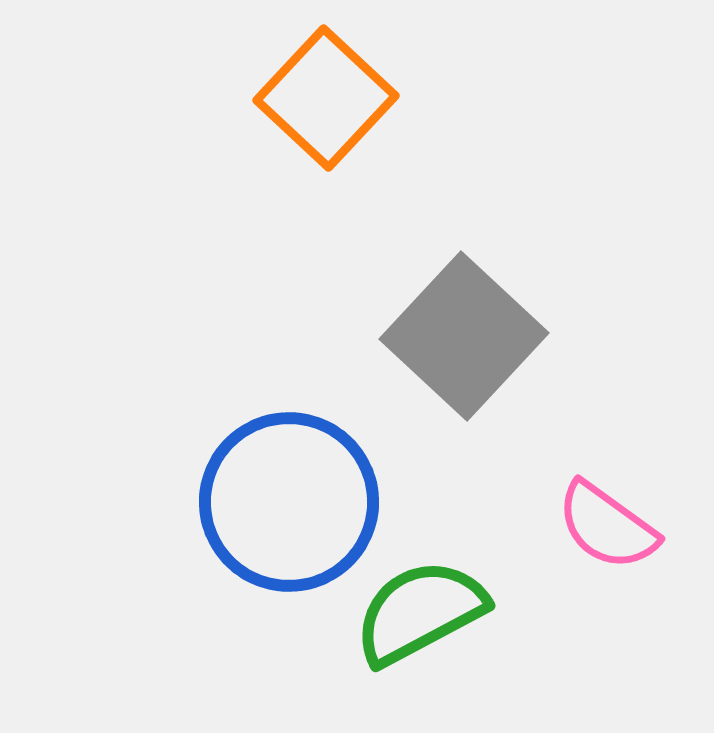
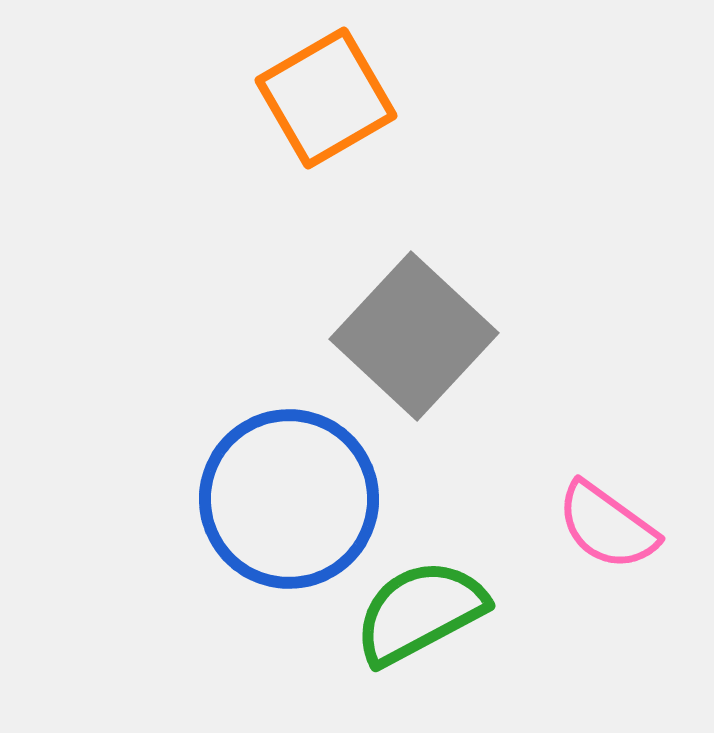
orange square: rotated 17 degrees clockwise
gray square: moved 50 px left
blue circle: moved 3 px up
